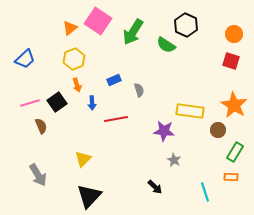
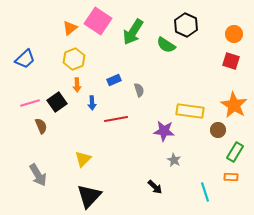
orange arrow: rotated 16 degrees clockwise
